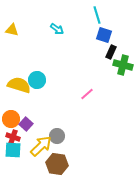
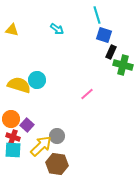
purple square: moved 1 px right, 1 px down
